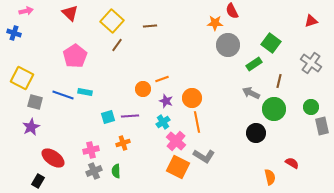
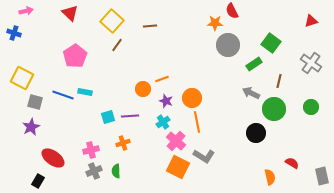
gray rectangle at (322, 126): moved 50 px down
